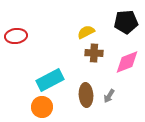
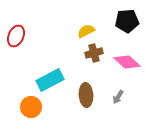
black pentagon: moved 1 px right, 1 px up
yellow semicircle: moved 1 px up
red ellipse: rotated 60 degrees counterclockwise
brown cross: rotated 18 degrees counterclockwise
pink diamond: rotated 64 degrees clockwise
gray arrow: moved 9 px right, 1 px down
orange circle: moved 11 px left
